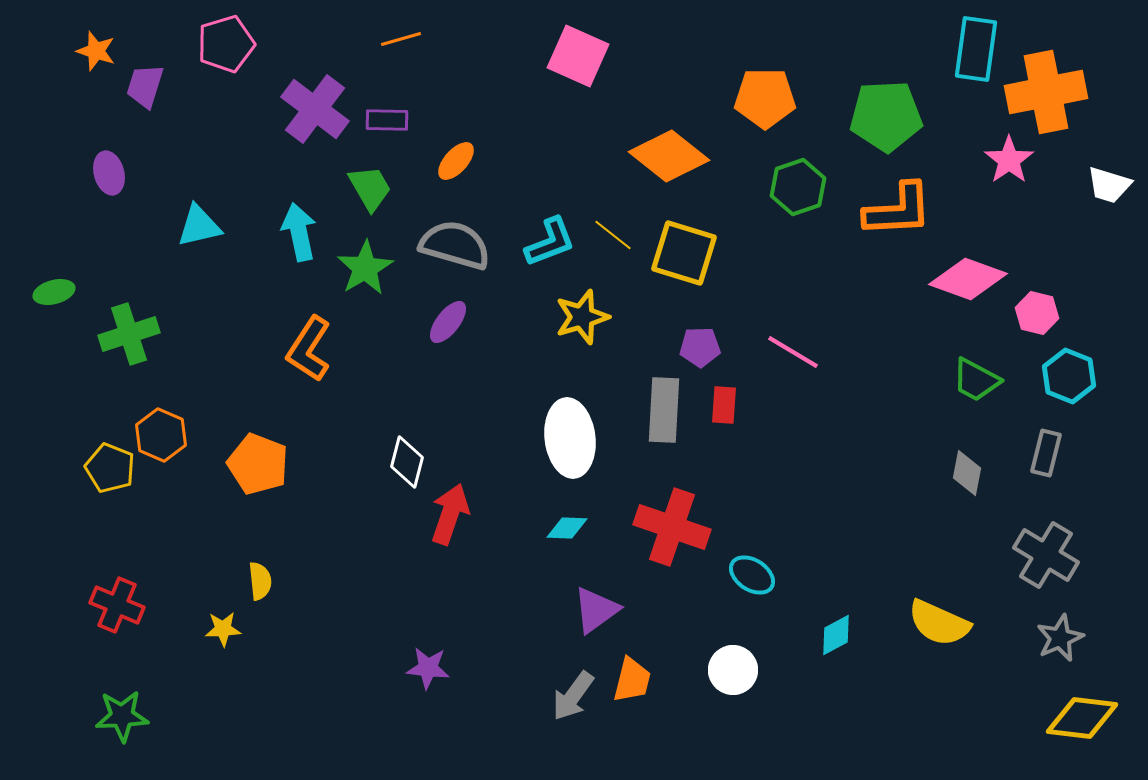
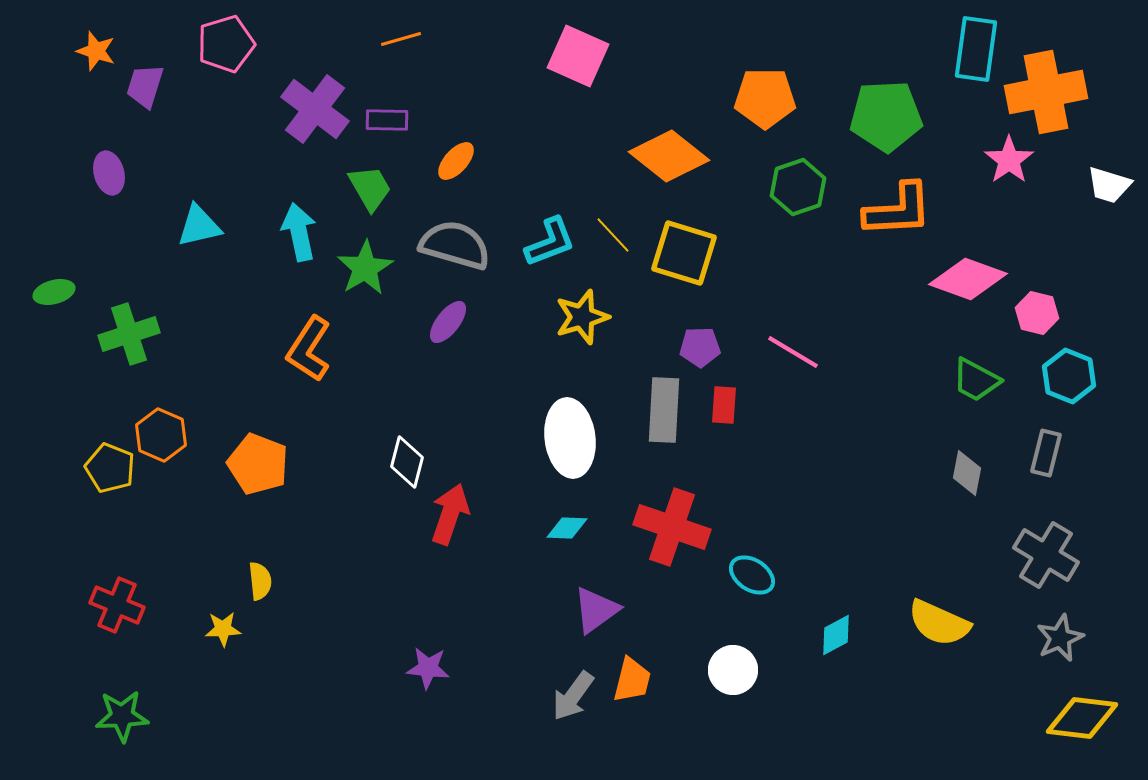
yellow line at (613, 235): rotated 9 degrees clockwise
